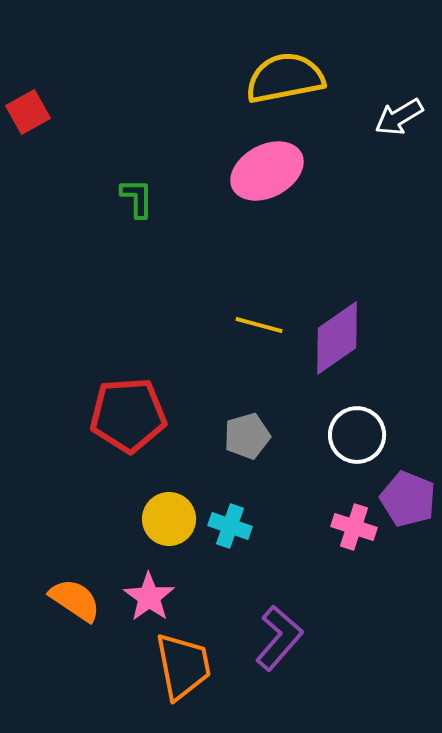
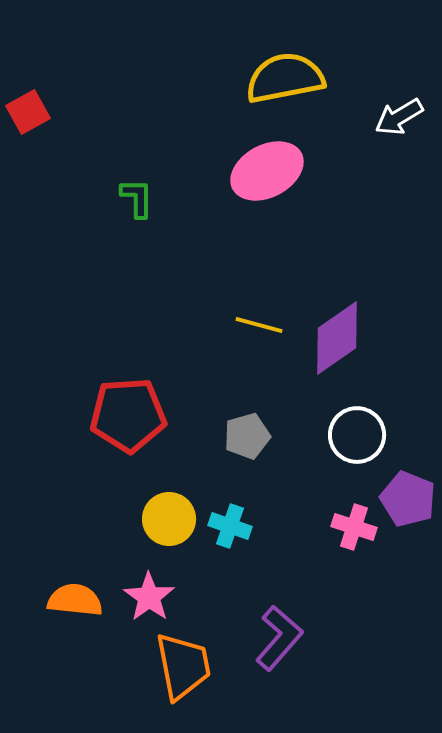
orange semicircle: rotated 28 degrees counterclockwise
